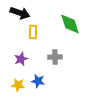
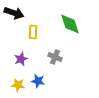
black arrow: moved 6 px left
gray cross: rotated 24 degrees clockwise
